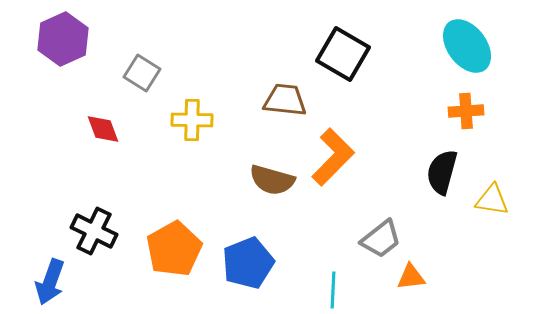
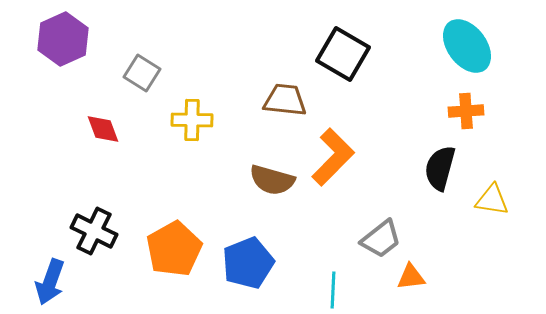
black semicircle: moved 2 px left, 4 px up
